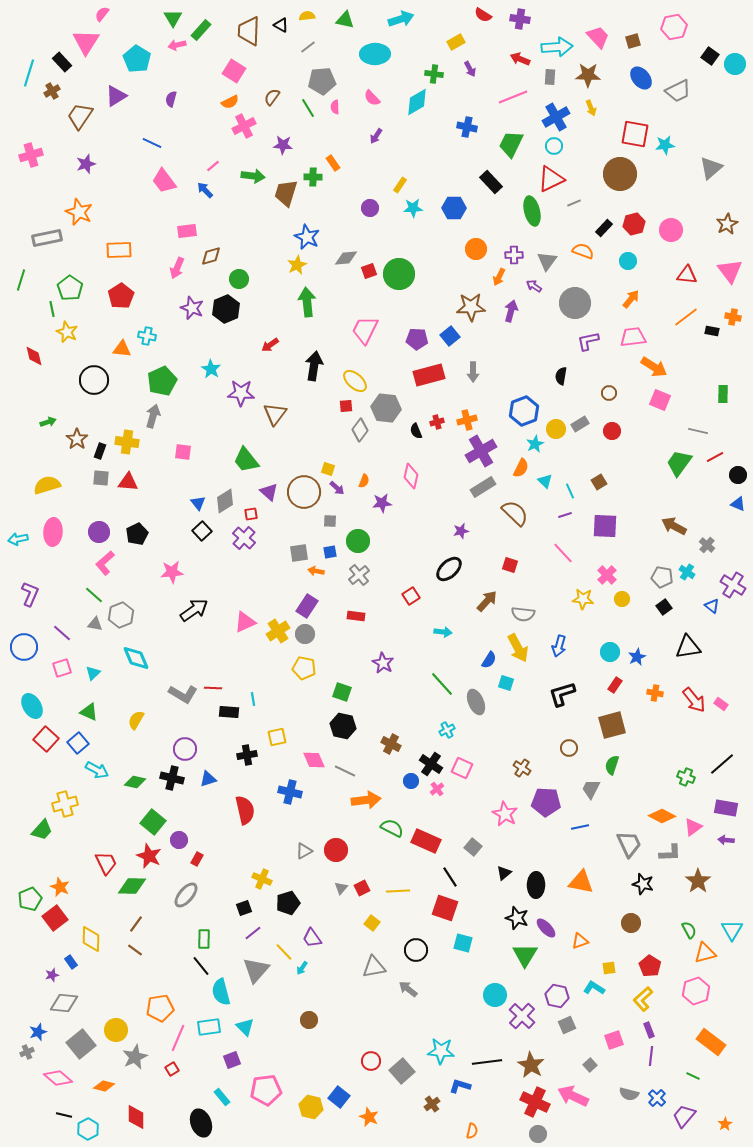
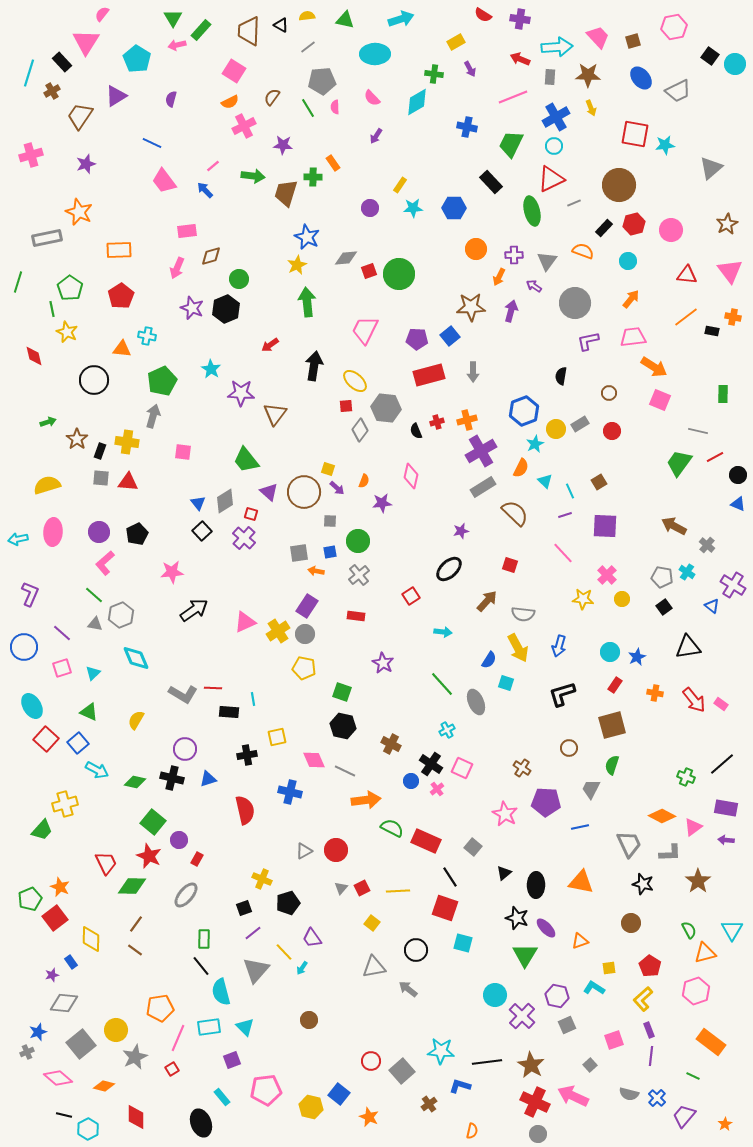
brown circle at (620, 174): moved 1 px left, 11 px down
green line at (21, 280): moved 3 px left, 2 px down
red square at (251, 514): rotated 24 degrees clockwise
blue square at (339, 1097): moved 3 px up
brown cross at (432, 1104): moved 3 px left
